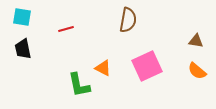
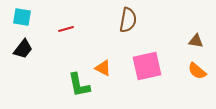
black trapezoid: rotated 130 degrees counterclockwise
pink square: rotated 12 degrees clockwise
